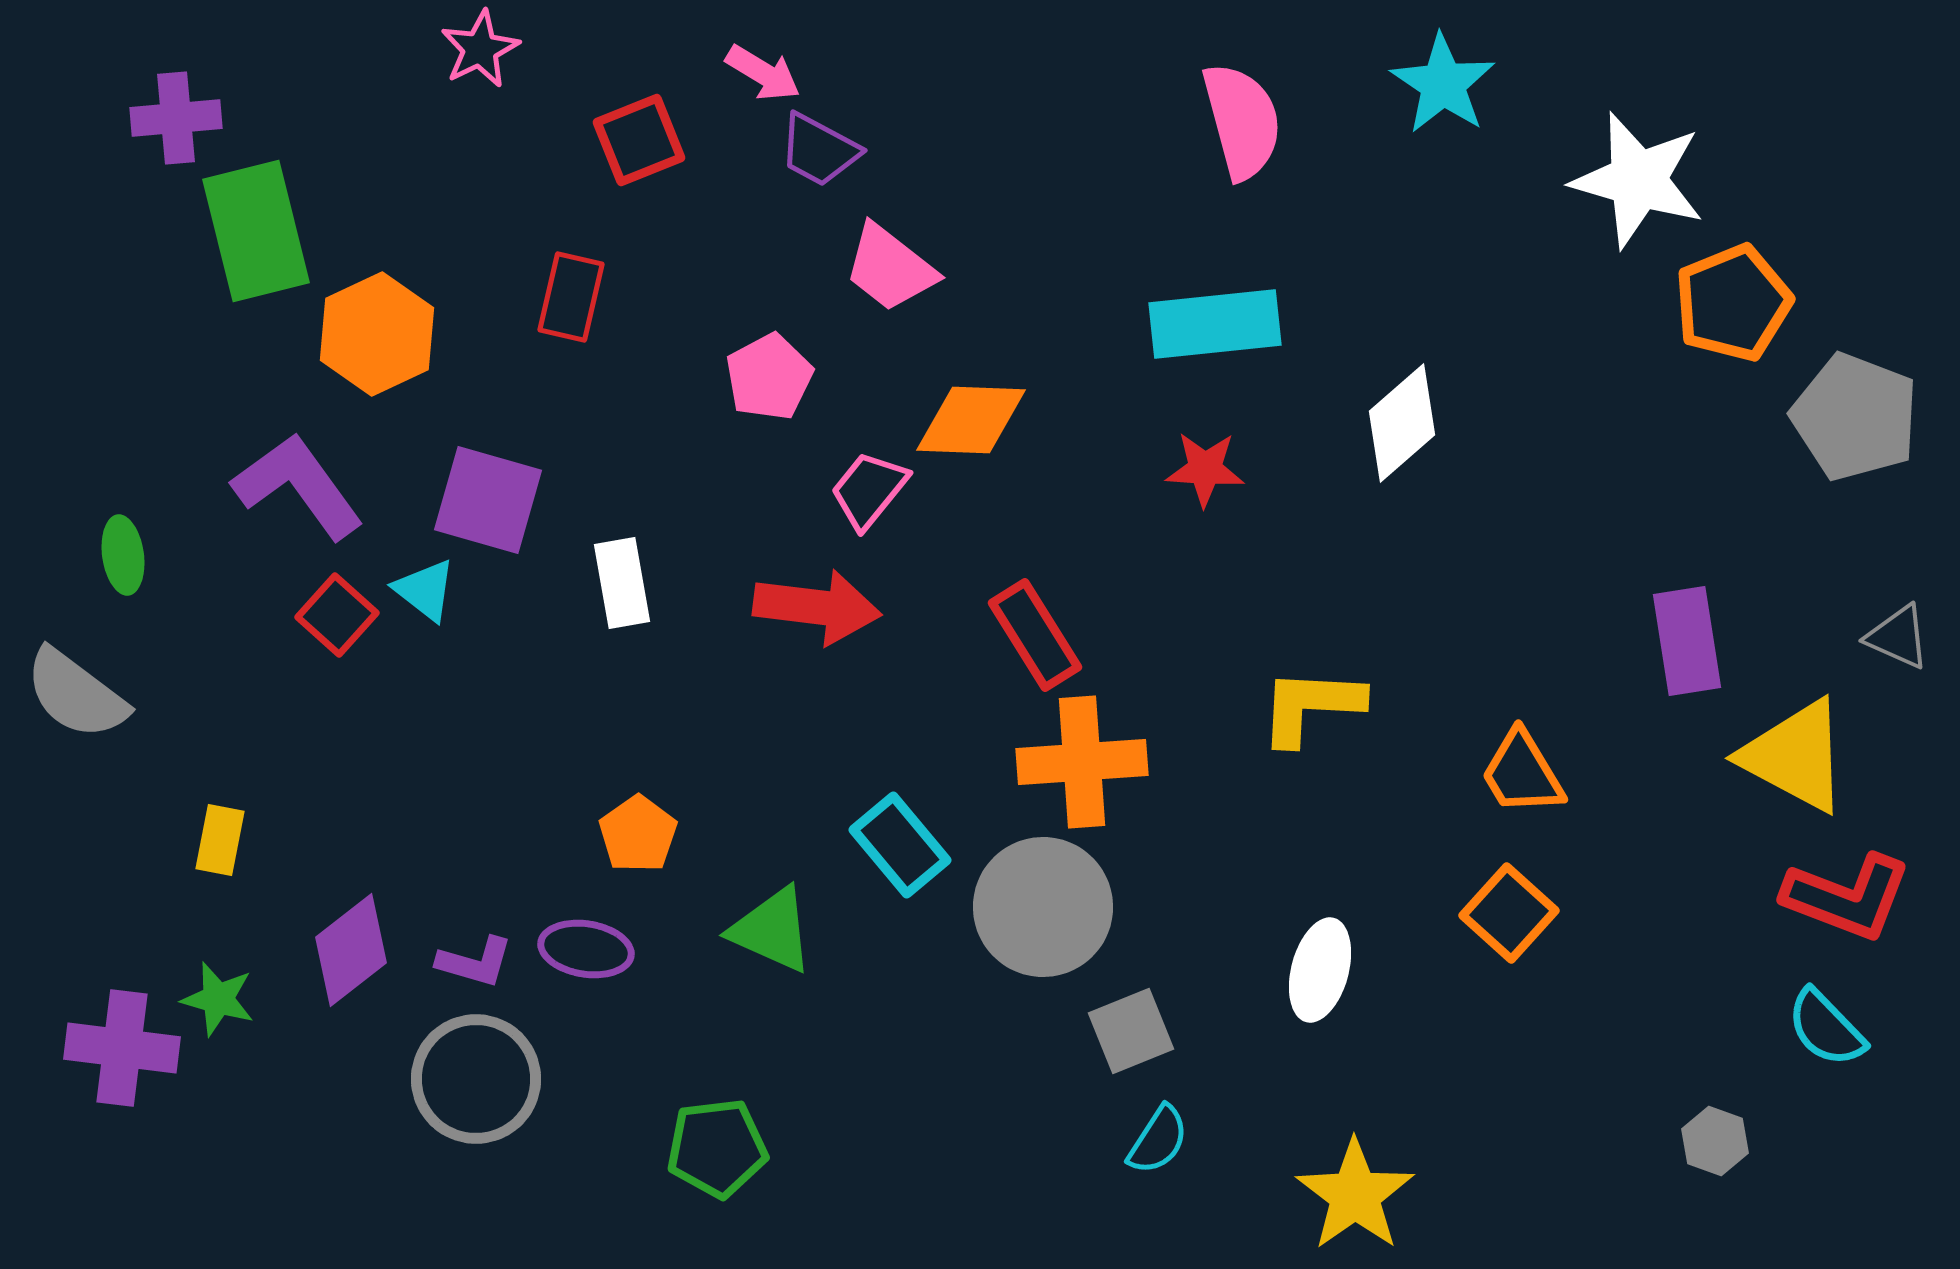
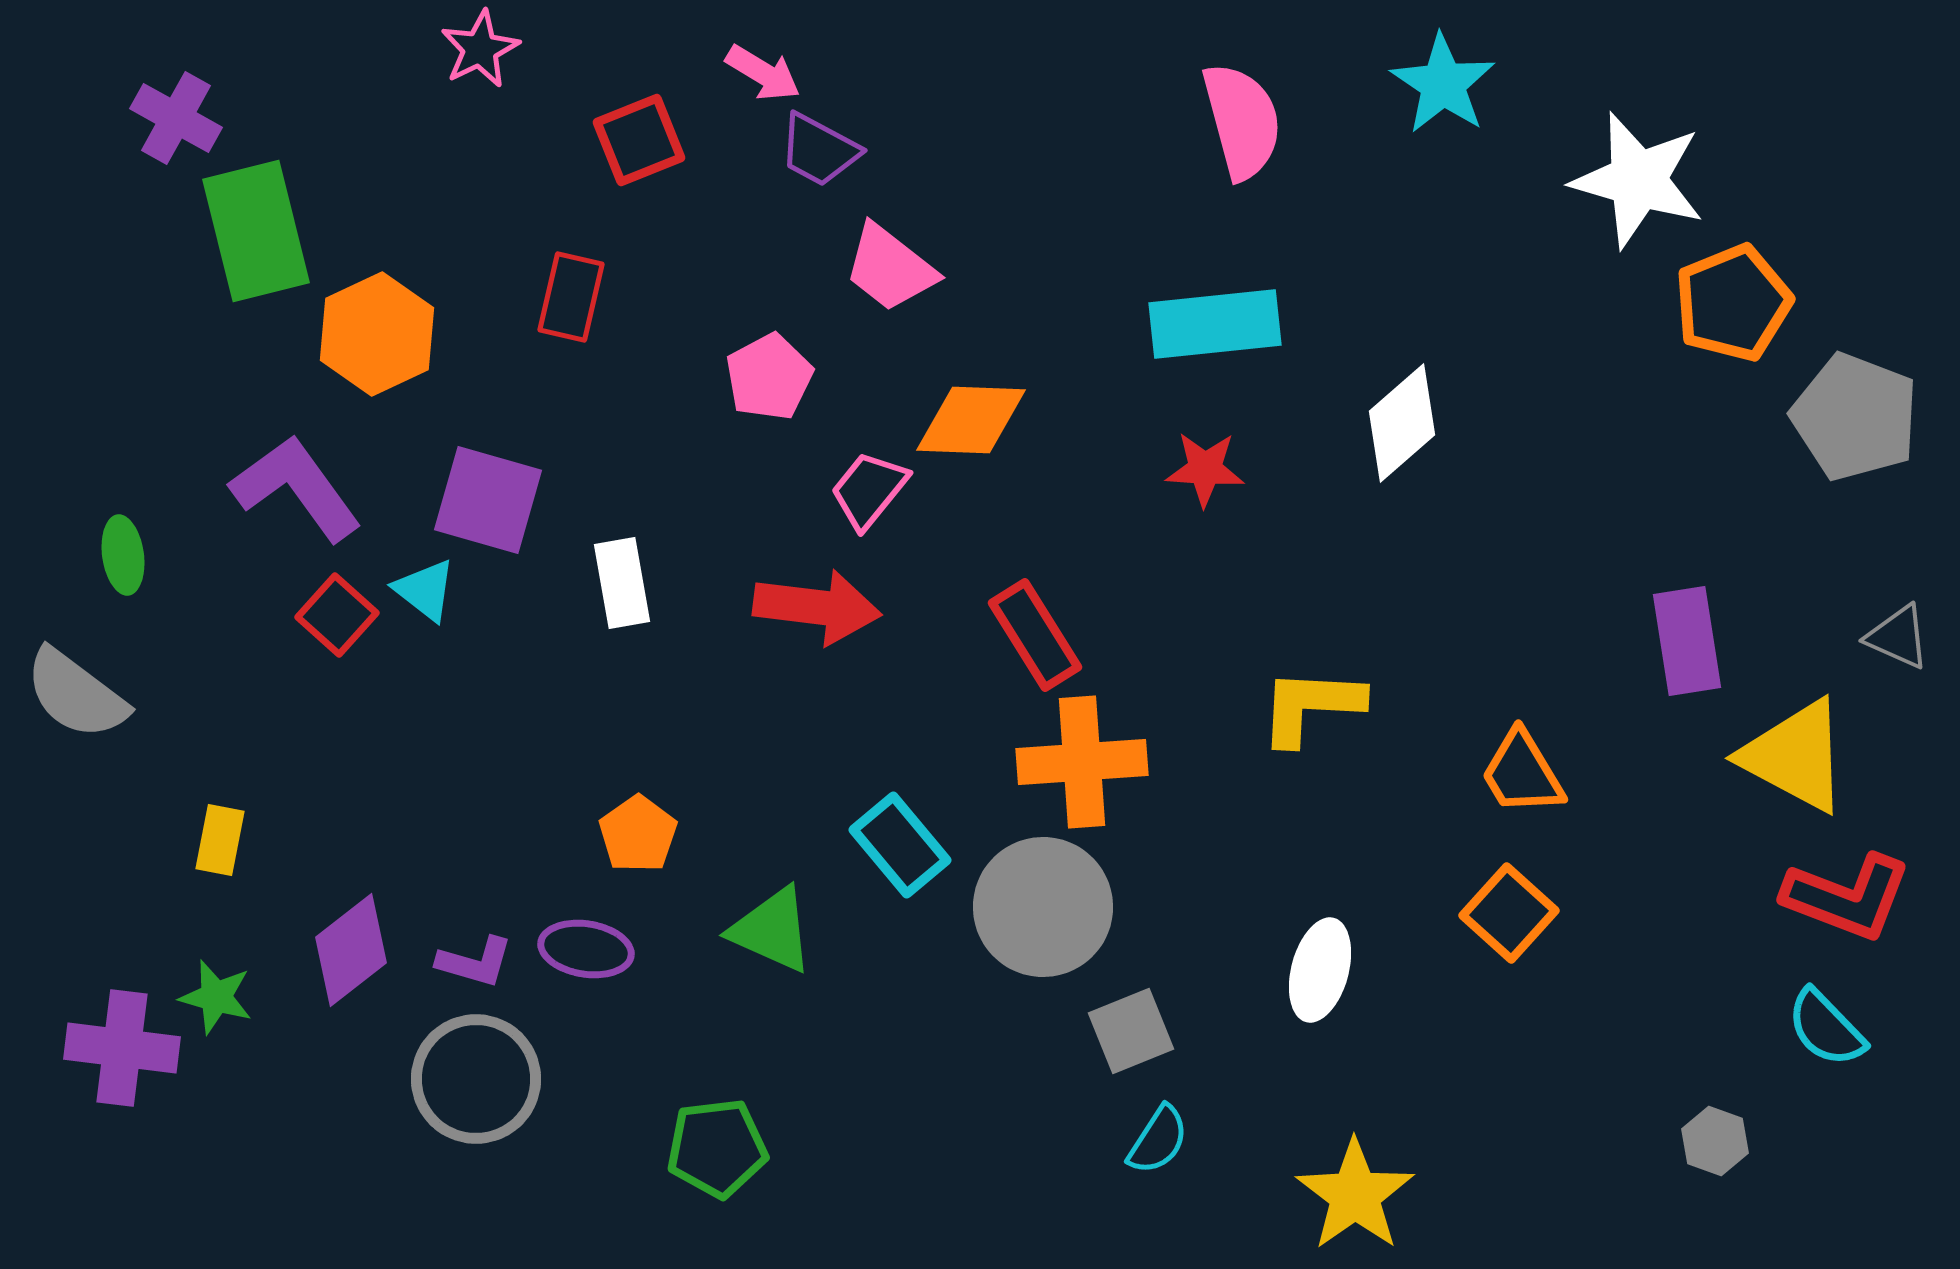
purple cross at (176, 118): rotated 34 degrees clockwise
purple L-shape at (298, 486): moved 2 px left, 2 px down
green star at (218, 999): moved 2 px left, 2 px up
